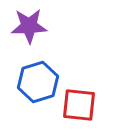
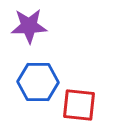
blue hexagon: rotated 18 degrees clockwise
